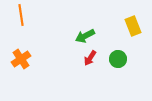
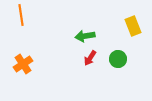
green arrow: rotated 18 degrees clockwise
orange cross: moved 2 px right, 5 px down
